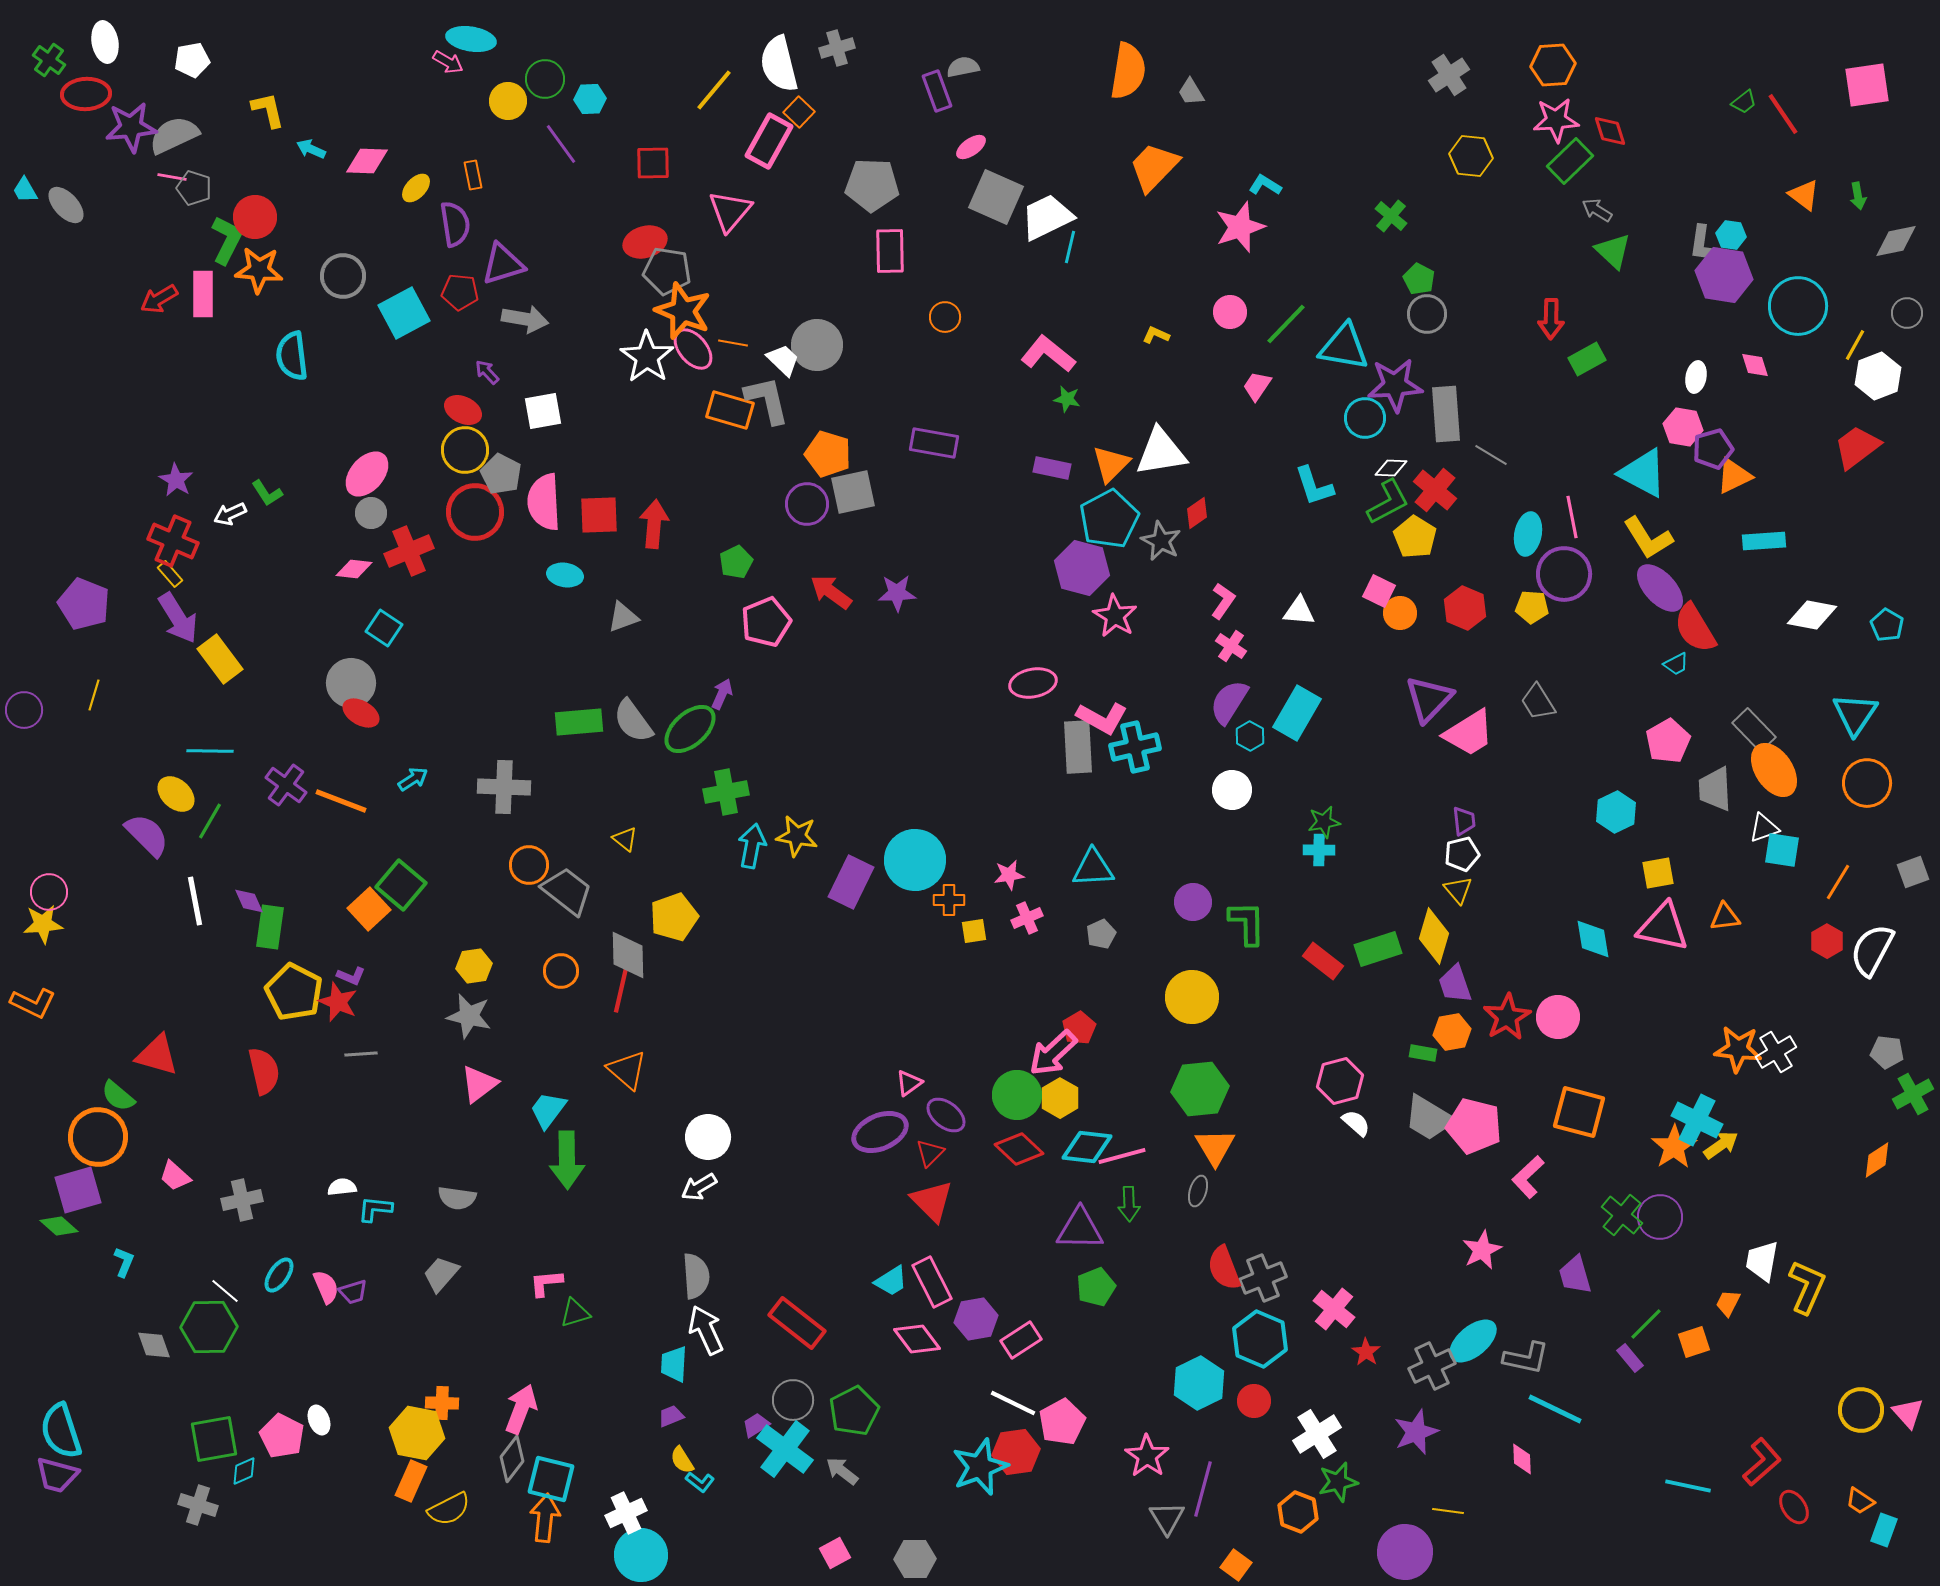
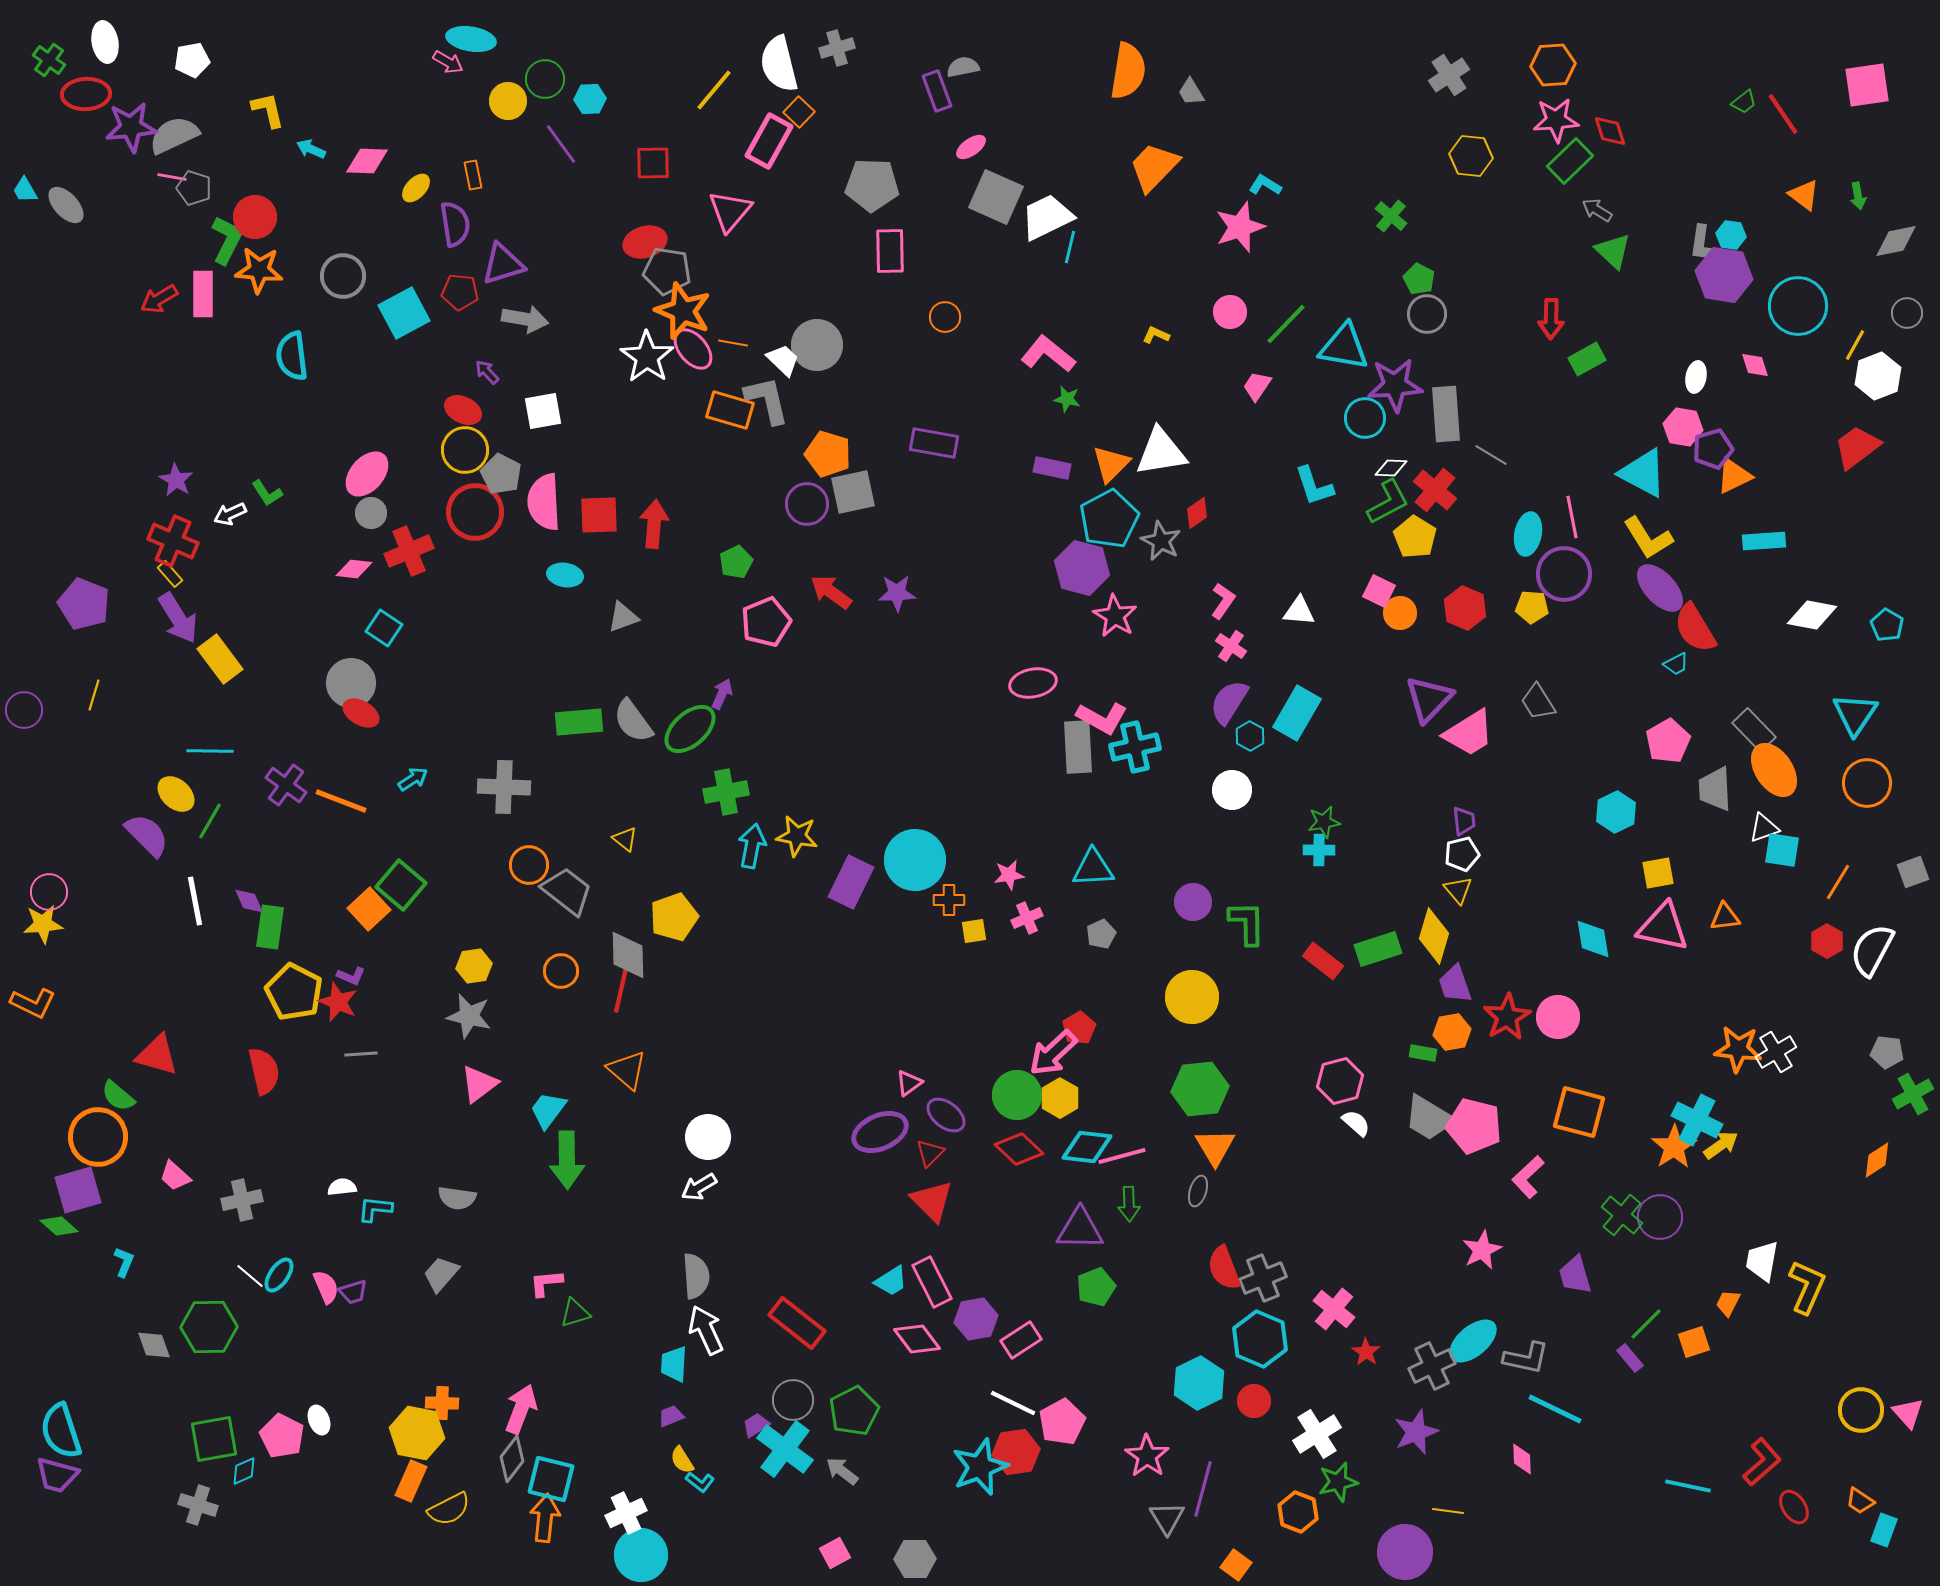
white line at (225, 1291): moved 25 px right, 15 px up
